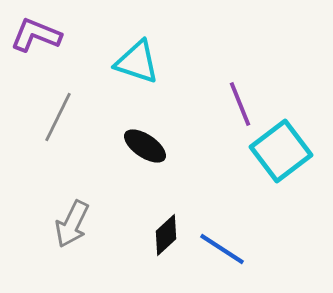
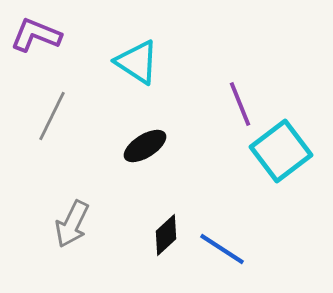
cyan triangle: rotated 15 degrees clockwise
gray line: moved 6 px left, 1 px up
black ellipse: rotated 66 degrees counterclockwise
